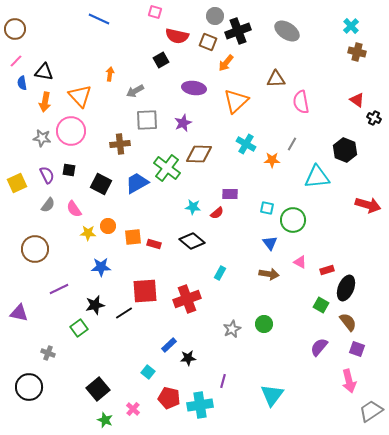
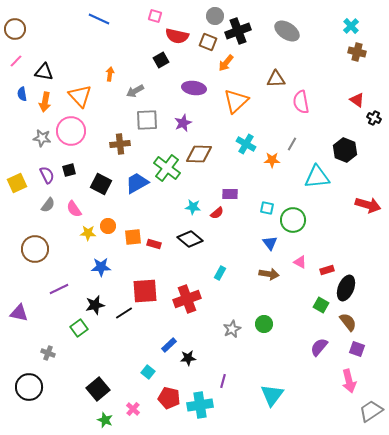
pink square at (155, 12): moved 4 px down
blue semicircle at (22, 83): moved 11 px down
black square at (69, 170): rotated 24 degrees counterclockwise
black diamond at (192, 241): moved 2 px left, 2 px up
